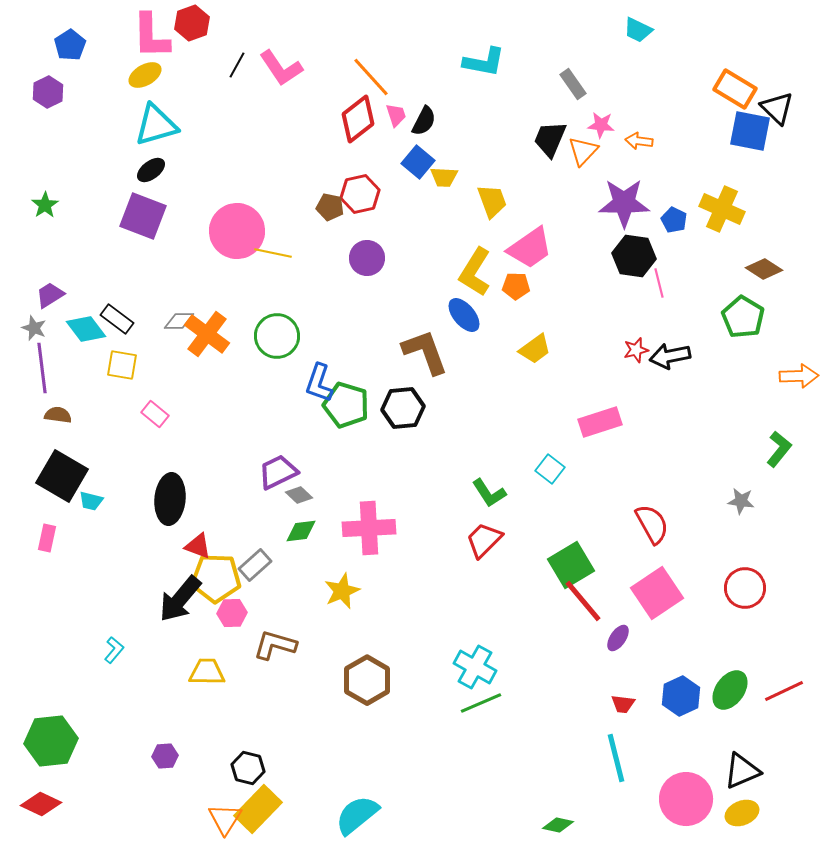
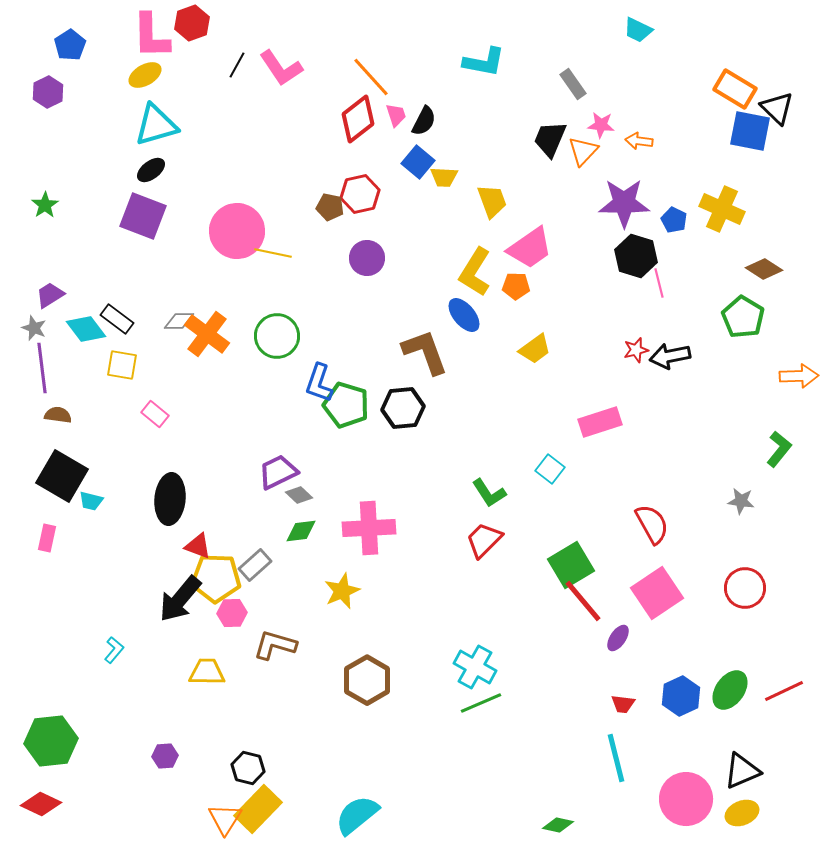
black hexagon at (634, 256): moved 2 px right; rotated 9 degrees clockwise
